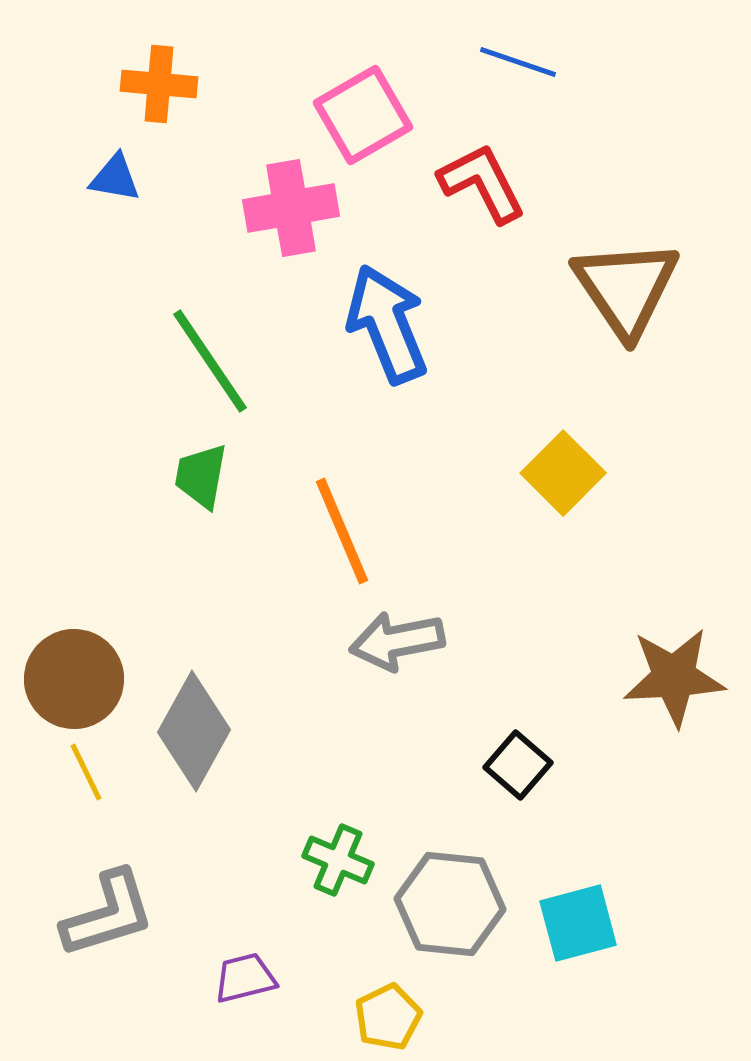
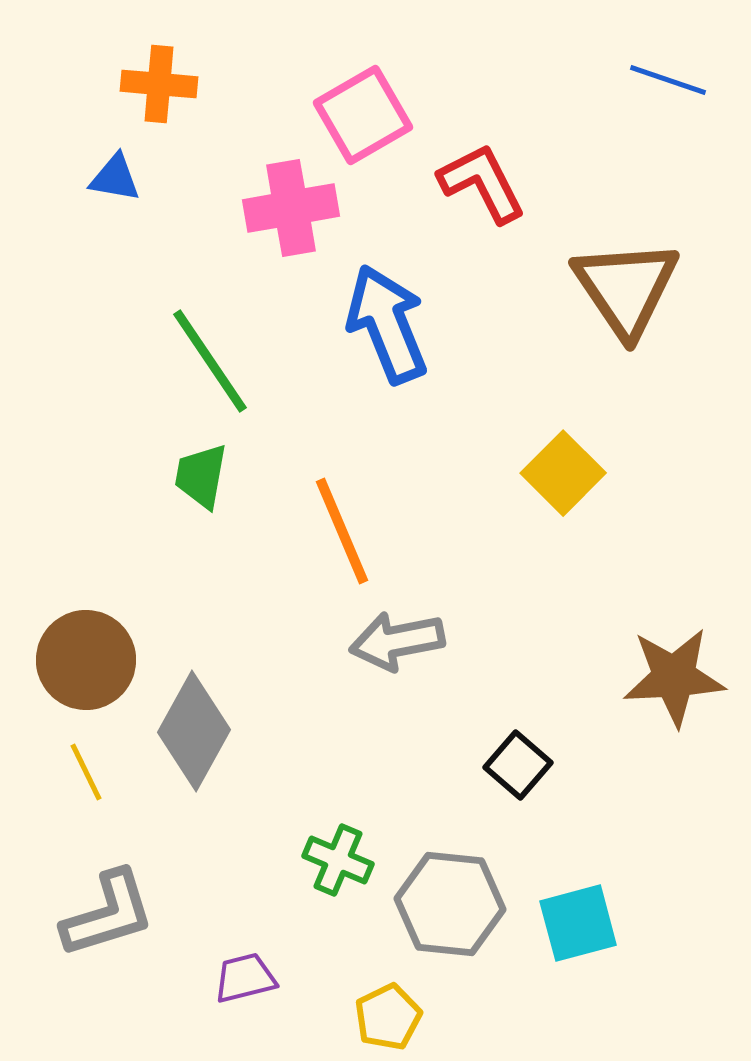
blue line: moved 150 px right, 18 px down
brown circle: moved 12 px right, 19 px up
